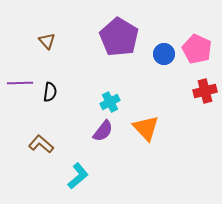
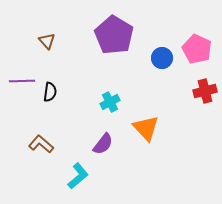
purple pentagon: moved 5 px left, 2 px up
blue circle: moved 2 px left, 4 px down
purple line: moved 2 px right, 2 px up
purple semicircle: moved 13 px down
